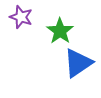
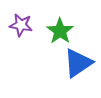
purple star: moved 8 px down; rotated 10 degrees counterclockwise
